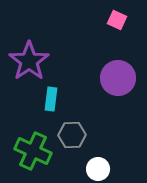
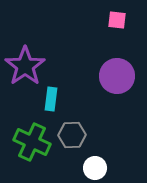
pink square: rotated 18 degrees counterclockwise
purple star: moved 4 px left, 5 px down
purple circle: moved 1 px left, 2 px up
green cross: moved 1 px left, 9 px up
white circle: moved 3 px left, 1 px up
